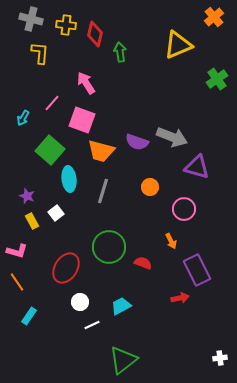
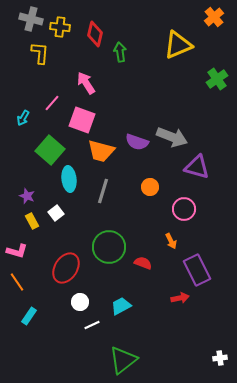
yellow cross: moved 6 px left, 2 px down
